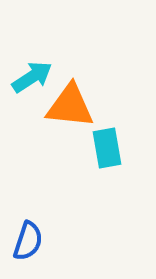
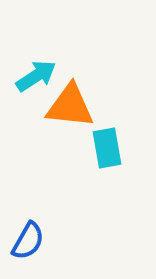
cyan arrow: moved 4 px right, 1 px up
blue semicircle: rotated 12 degrees clockwise
